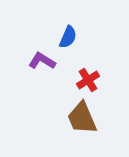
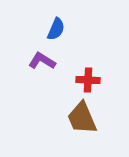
blue semicircle: moved 12 px left, 8 px up
red cross: rotated 35 degrees clockwise
